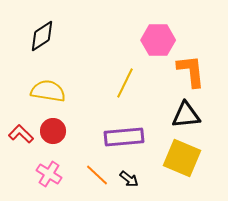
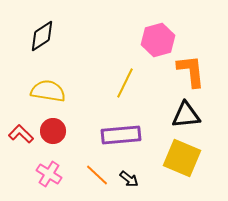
pink hexagon: rotated 16 degrees counterclockwise
purple rectangle: moved 3 px left, 2 px up
